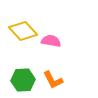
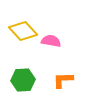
orange L-shape: moved 10 px right; rotated 115 degrees clockwise
